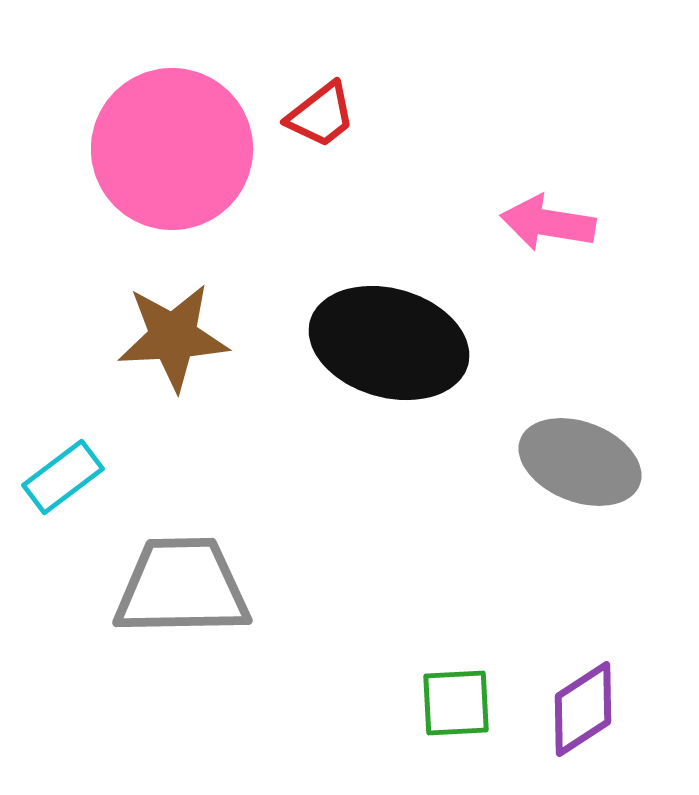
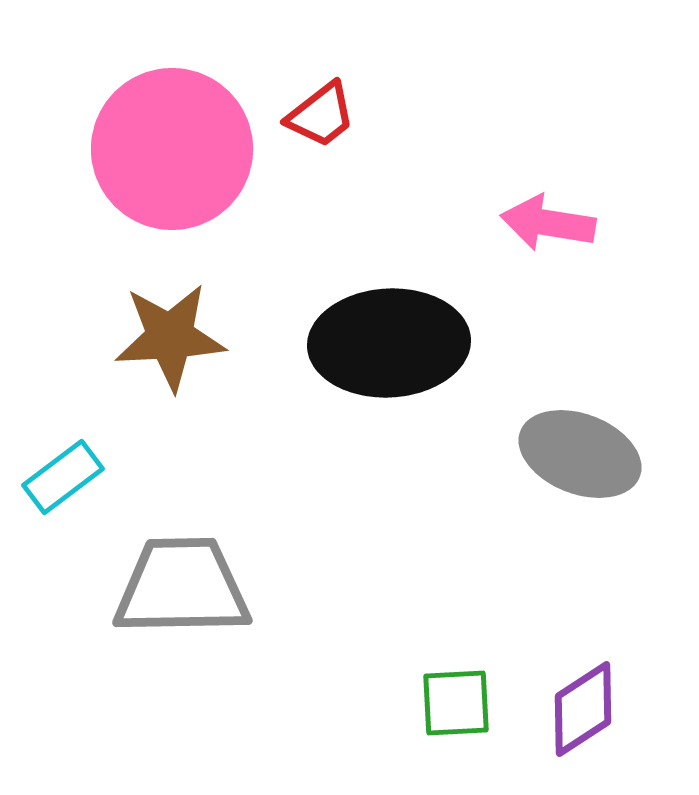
brown star: moved 3 px left
black ellipse: rotated 19 degrees counterclockwise
gray ellipse: moved 8 px up
